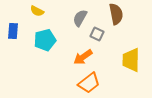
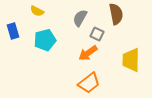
blue rectangle: rotated 21 degrees counterclockwise
orange arrow: moved 5 px right, 4 px up
